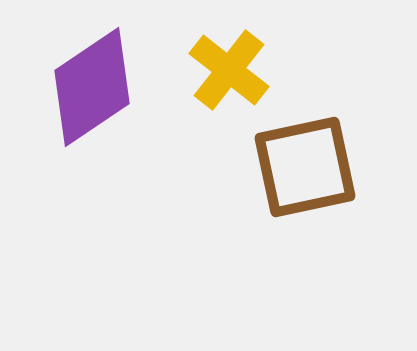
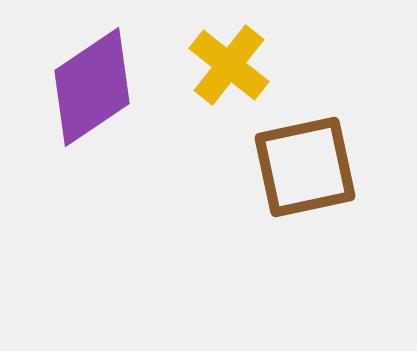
yellow cross: moved 5 px up
